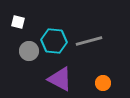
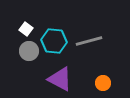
white square: moved 8 px right, 7 px down; rotated 24 degrees clockwise
